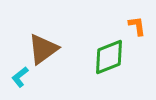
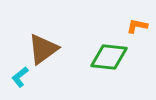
orange L-shape: rotated 70 degrees counterclockwise
green diamond: rotated 27 degrees clockwise
